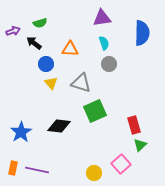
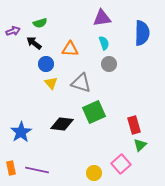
green square: moved 1 px left, 1 px down
black diamond: moved 3 px right, 2 px up
orange rectangle: moved 2 px left; rotated 24 degrees counterclockwise
